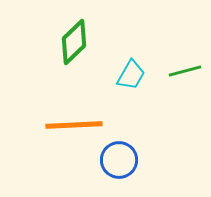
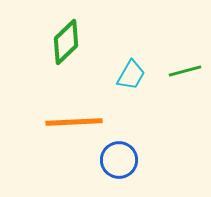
green diamond: moved 8 px left
orange line: moved 3 px up
